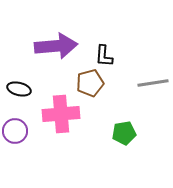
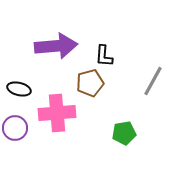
gray line: moved 2 px up; rotated 52 degrees counterclockwise
pink cross: moved 4 px left, 1 px up
purple circle: moved 3 px up
